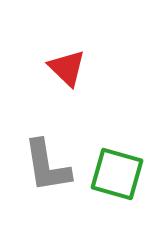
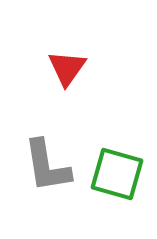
red triangle: rotated 21 degrees clockwise
